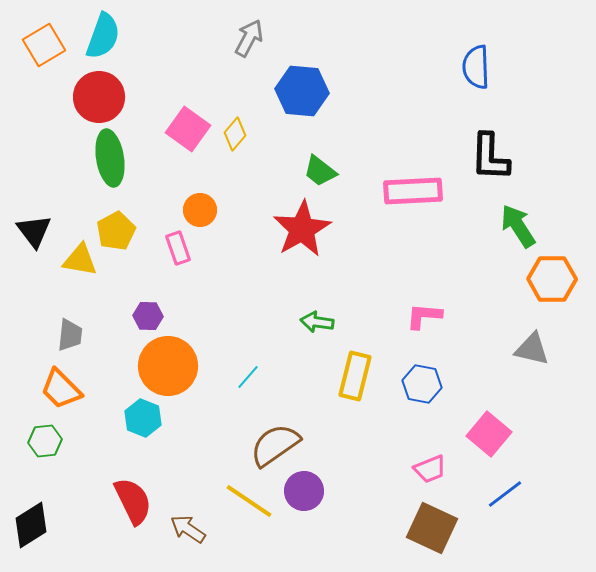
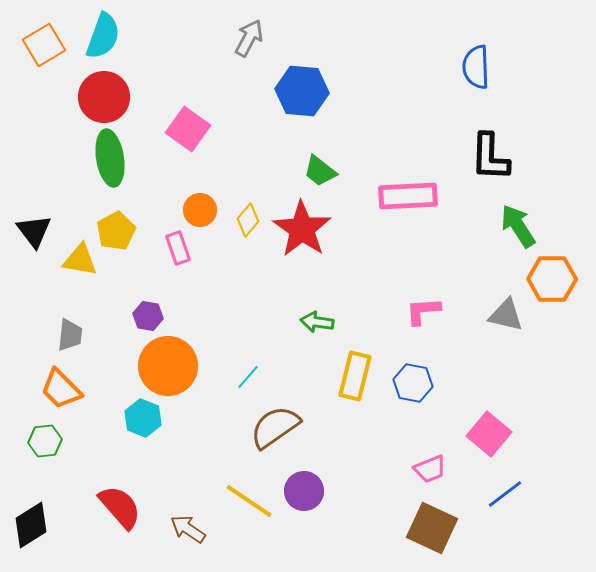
red circle at (99, 97): moved 5 px right
yellow diamond at (235, 134): moved 13 px right, 86 px down
pink rectangle at (413, 191): moved 5 px left, 5 px down
red star at (302, 229): rotated 8 degrees counterclockwise
purple hexagon at (148, 316): rotated 8 degrees clockwise
pink L-shape at (424, 316): moved 1 px left, 5 px up; rotated 9 degrees counterclockwise
gray triangle at (532, 349): moved 26 px left, 34 px up
blue hexagon at (422, 384): moved 9 px left, 1 px up
brown semicircle at (275, 445): moved 18 px up
red semicircle at (133, 501): moved 13 px left, 6 px down; rotated 15 degrees counterclockwise
